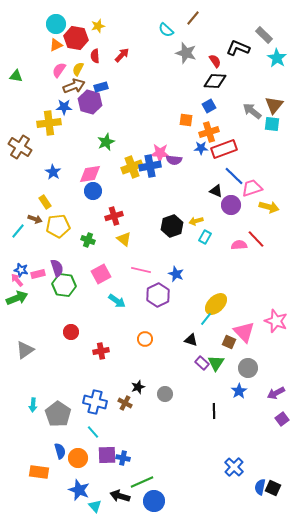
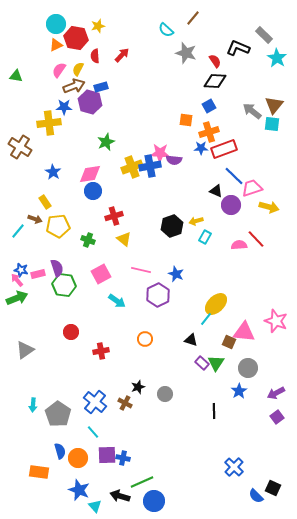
pink triangle at (244, 332): rotated 40 degrees counterclockwise
blue cross at (95, 402): rotated 25 degrees clockwise
purple square at (282, 419): moved 5 px left, 2 px up
blue semicircle at (260, 487): moved 4 px left, 9 px down; rotated 56 degrees counterclockwise
